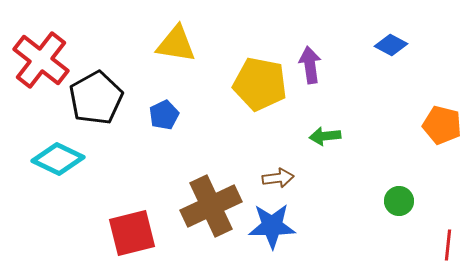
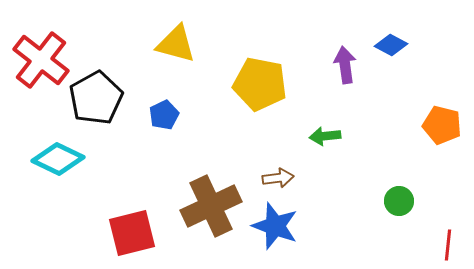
yellow triangle: rotated 6 degrees clockwise
purple arrow: moved 35 px right
blue star: moved 3 px right; rotated 21 degrees clockwise
